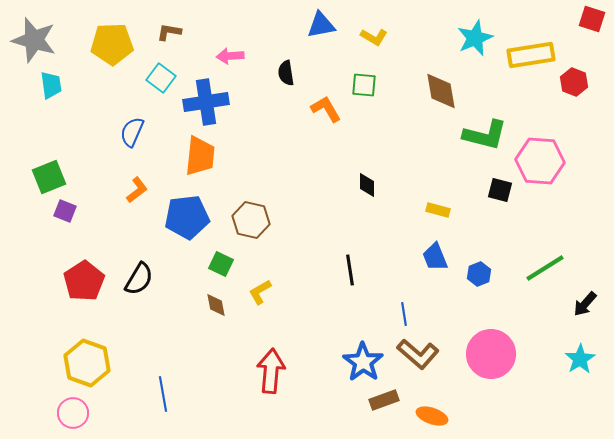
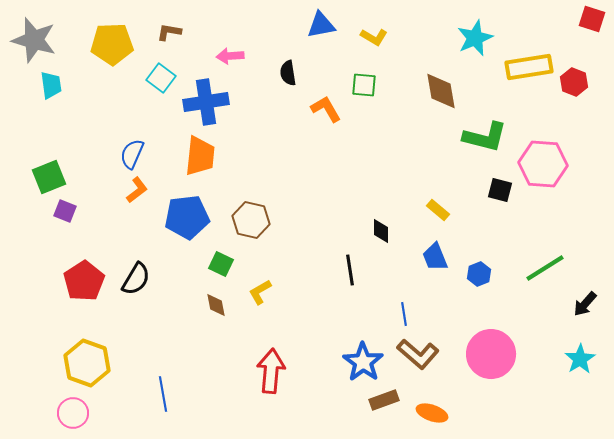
yellow rectangle at (531, 55): moved 2 px left, 12 px down
black semicircle at (286, 73): moved 2 px right
blue semicircle at (132, 132): moved 22 px down
green L-shape at (485, 135): moved 2 px down
pink hexagon at (540, 161): moved 3 px right, 3 px down
black diamond at (367, 185): moved 14 px right, 46 px down
yellow rectangle at (438, 210): rotated 25 degrees clockwise
black semicircle at (139, 279): moved 3 px left
orange ellipse at (432, 416): moved 3 px up
